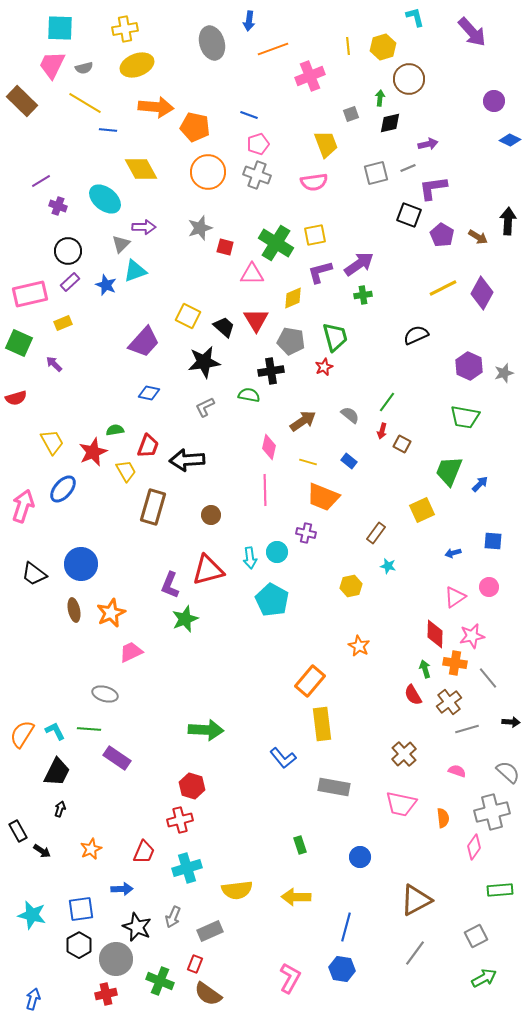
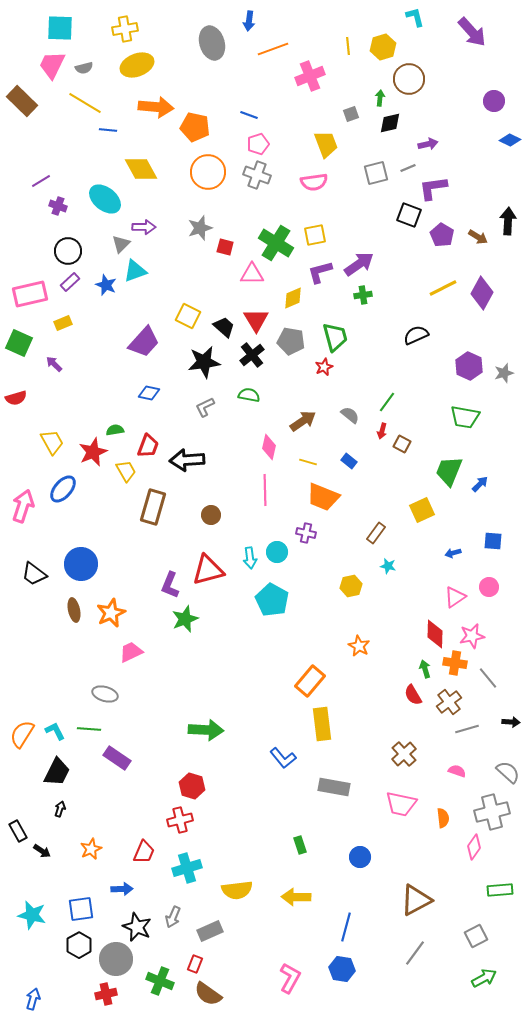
black cross at (271, 371): moved 19 px left, 16 px up; rotated 30 degrees counterclockwise
